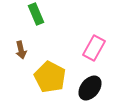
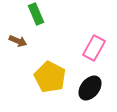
brown arrow: moved 3 px left, 9 px up; rotated 54 degrees counterclockwise
